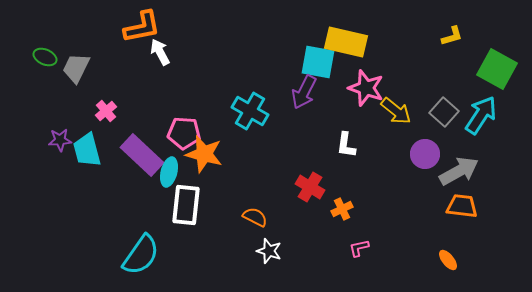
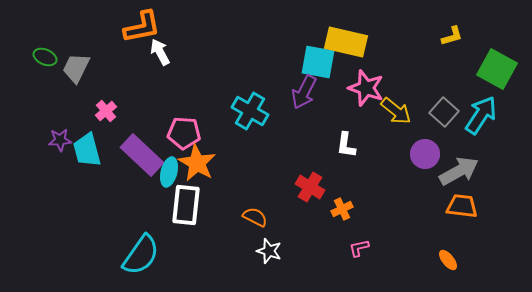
orange star: moved 7 px left, 9 px down; rotated 15 degrees clockwise
